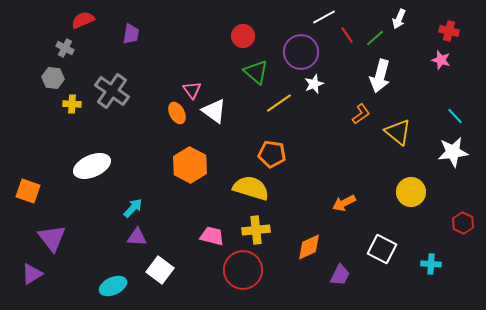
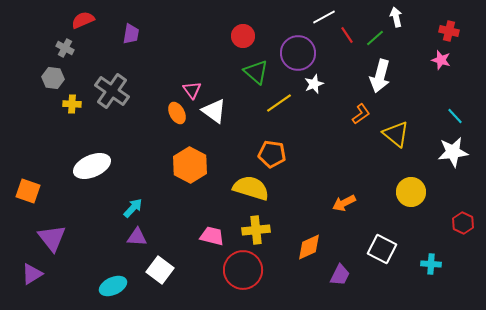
white arrow at (399, 19): moved 3 px left, 2 px up; rotated 144 degrees clockwise
purple circle at (301, 52): moved 3 px left, 1 px down
yellow triangle at (398, 132): moved 2 px left, 2 px down
